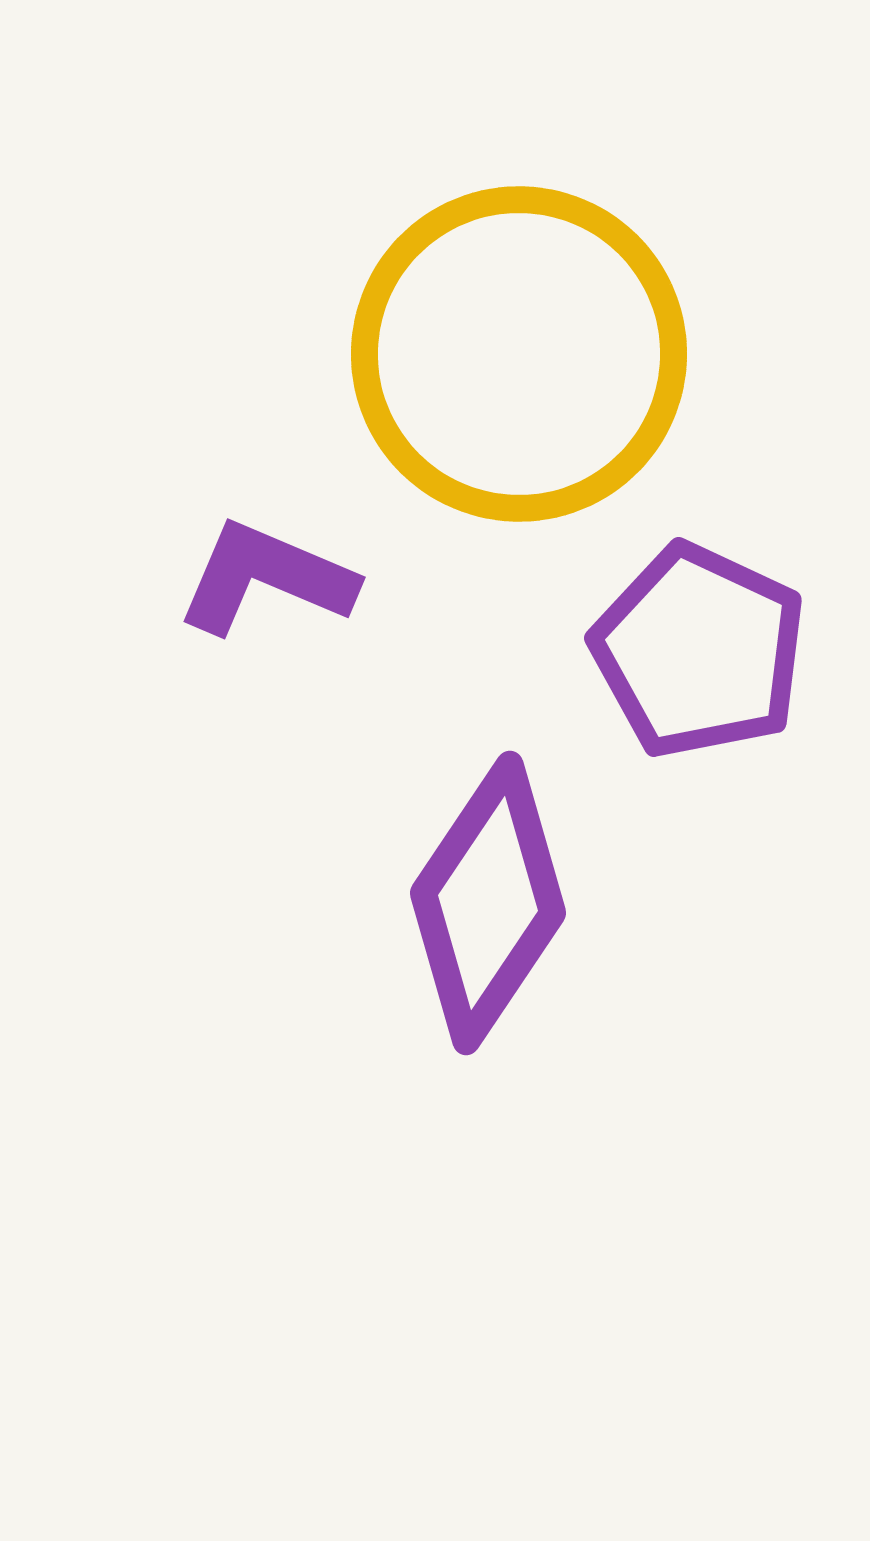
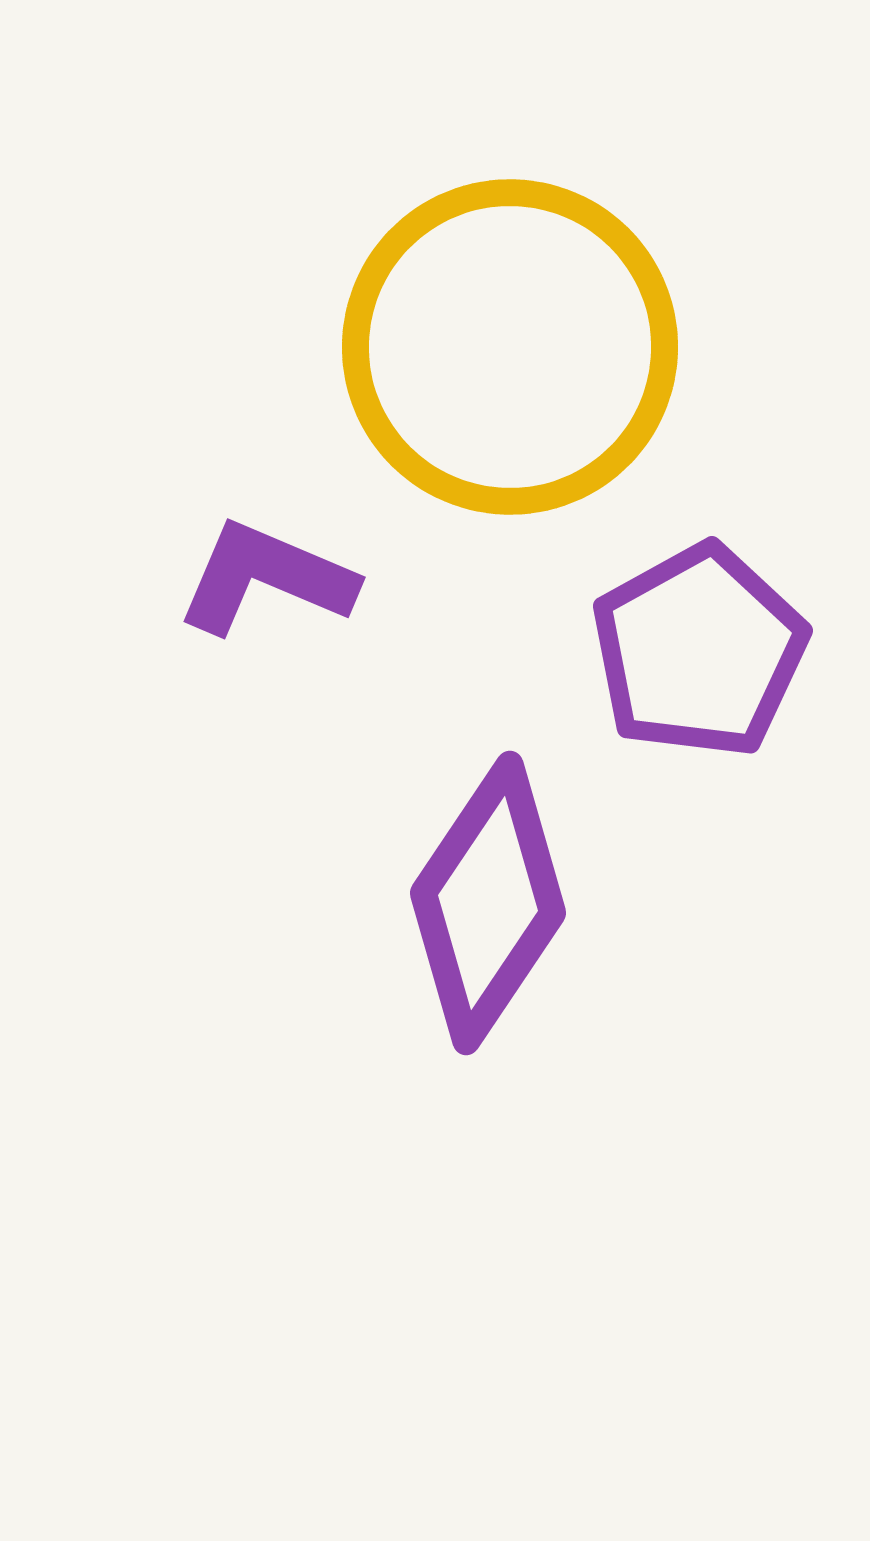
yellow circle: moved 9 px left, 7 px up
purple pentagon: rotated 18 degrees clockwise
